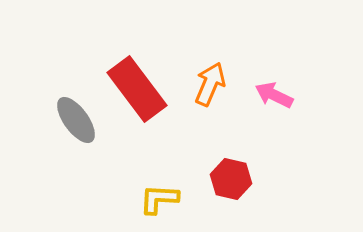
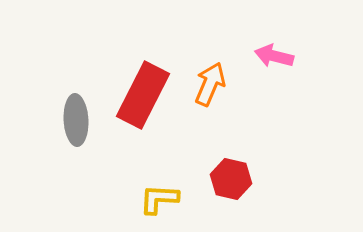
red rectangle: moved 6 px right, 6 px down; rotated 64 degrees clockwise
pink arrow: moved 39 px up; rotated 12 degrees counterclockwise
gray ellipse: rotated 33 degrees clockwise
